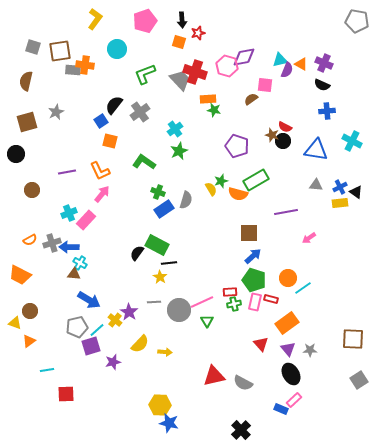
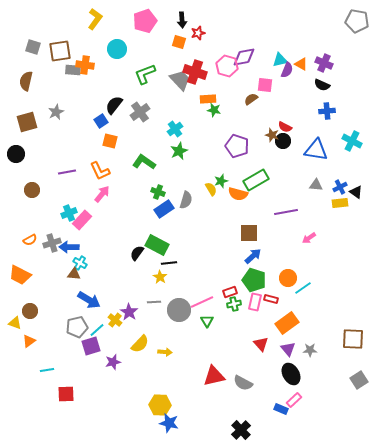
pink rectangle at (86, 220): moved 4 px left
red rectangle at (230, 292): rotated 16 degrees counterclockwise
